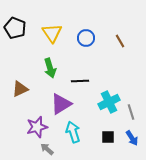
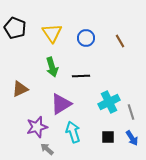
green arrow: moved 2 px right, 1 px up
black line: moved 1 px right, 5 px up
